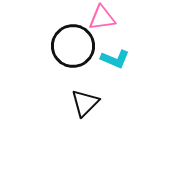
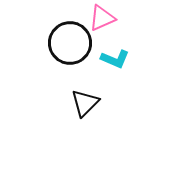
pink triangle: rotated 16 degrees counterclockwise
black circle: moved 3 px left, 3 px up
